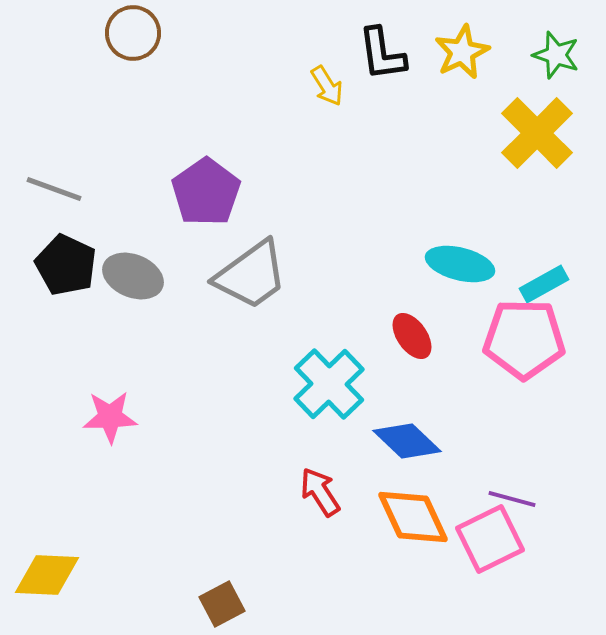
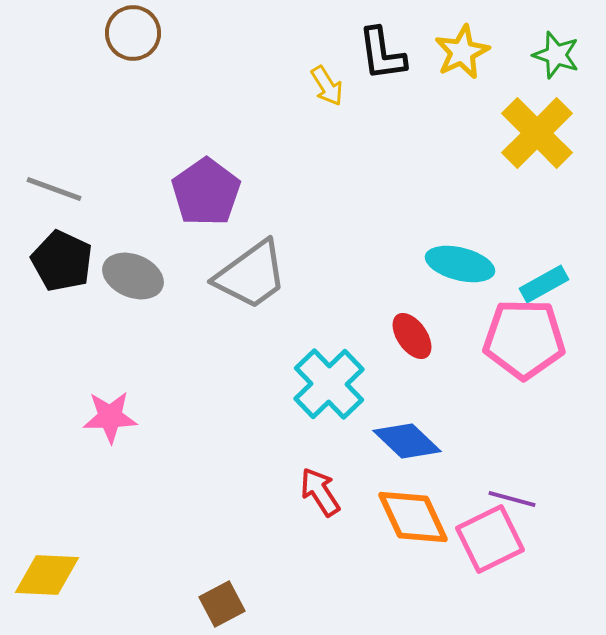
black pentagon: moved 4 px left, 4 px up
